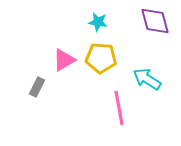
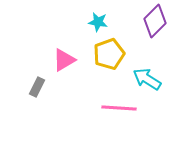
purple diamond: rotated 60 degrees clockwise
yellow pentagon: moved 8 px right, 4 px up; rotated 24 degrees counterclockwise
pink line: rotated 76 degrees counterclockwise
